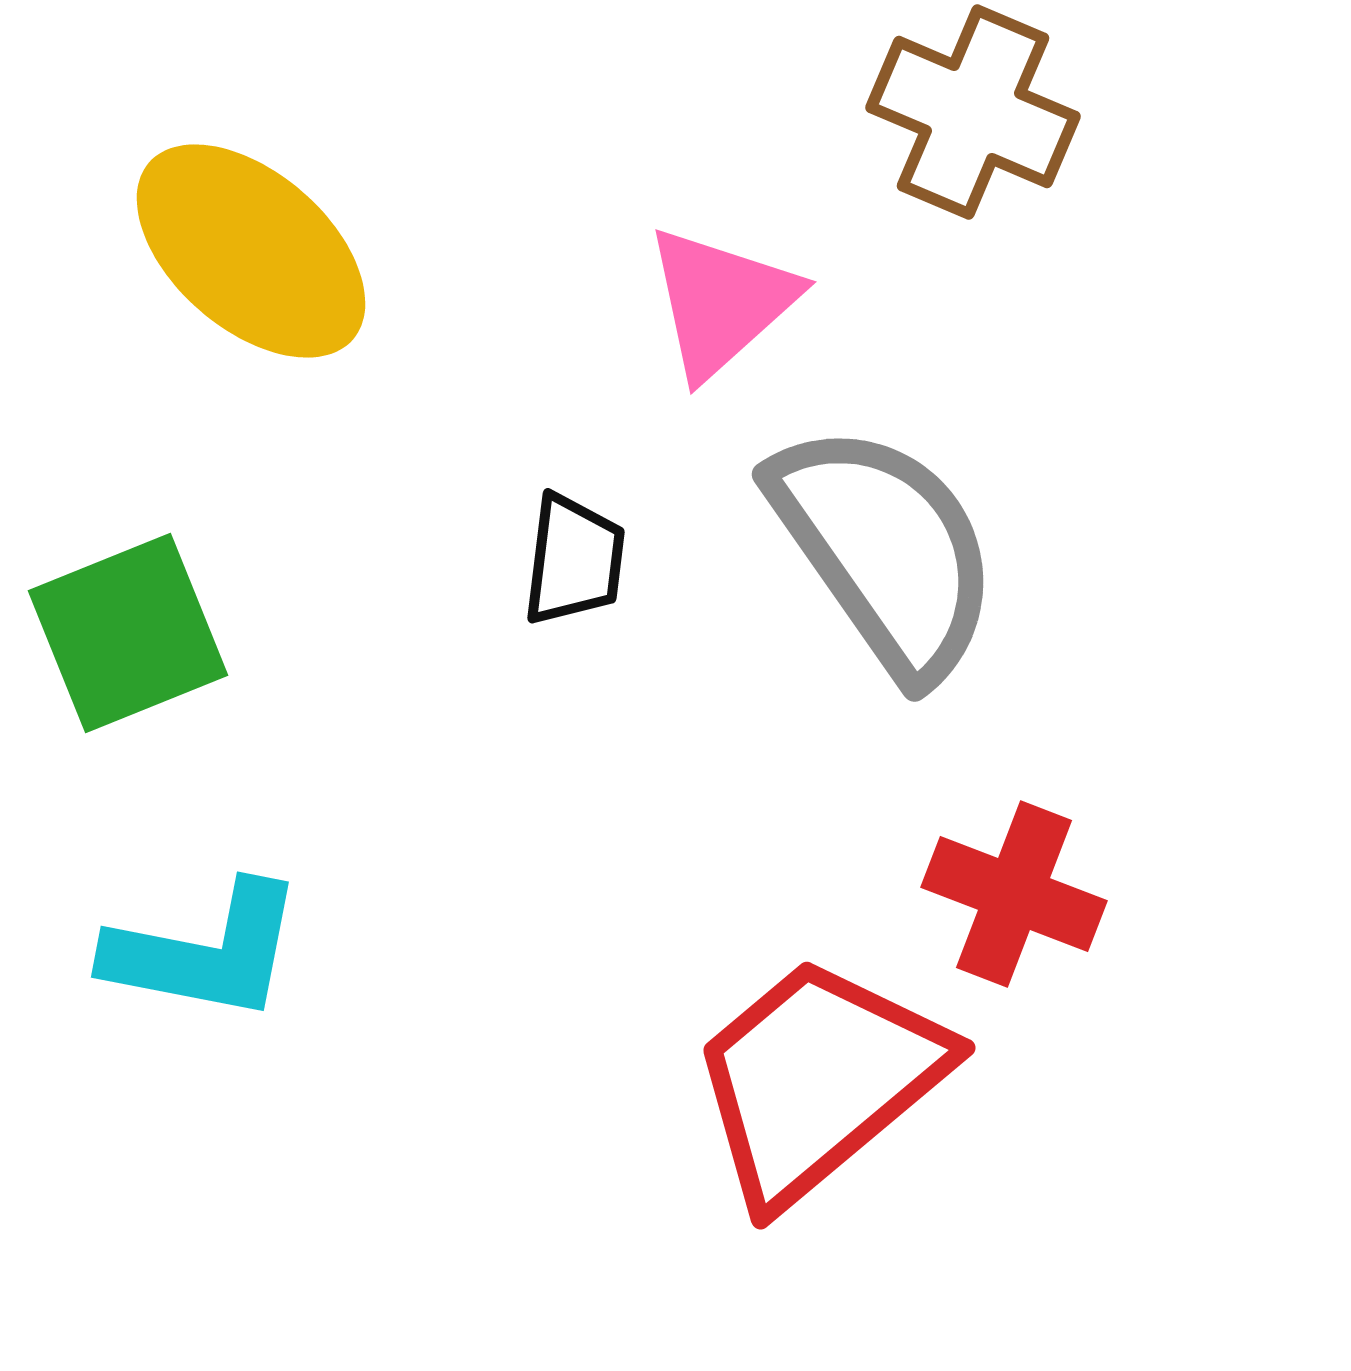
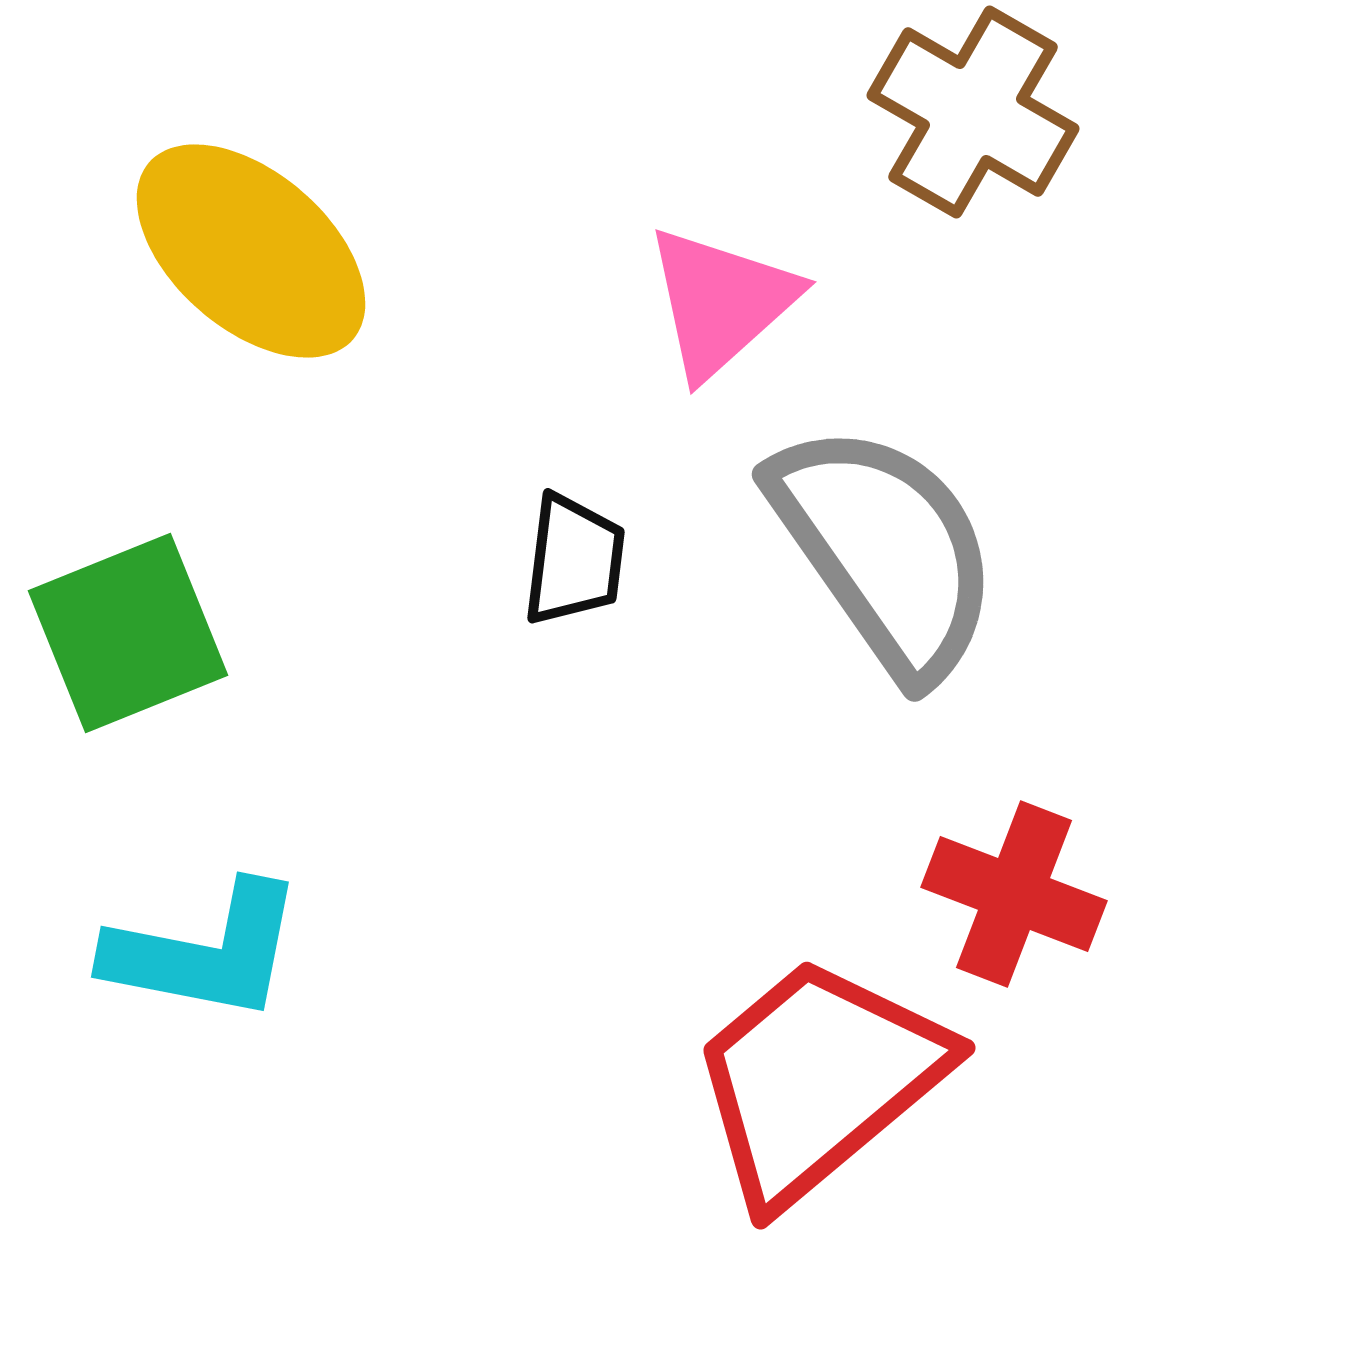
brown cross: rotated 7 degrees clockwise
